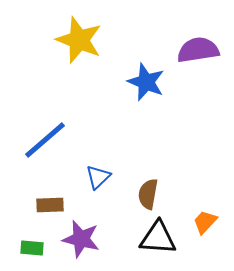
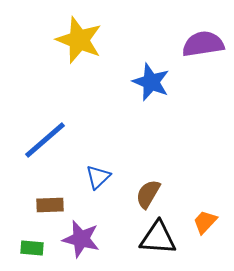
purple semicircle: moved 5 px right, 6 px up
blue star: moved 5 px right
brown semicircle: rotated 20 degrees clockwise
